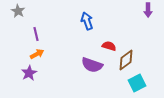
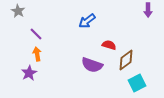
blue arrow: rotated 108 degrees counterclockwise
purple line: rotated 32 degrees counterclockwise
red semicircle: moved 1 px up
orange arrow: rotated 72 degrees counterclockwise
